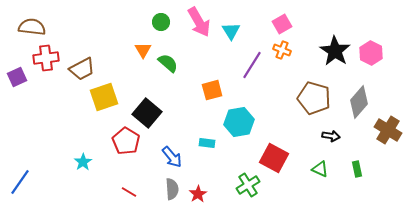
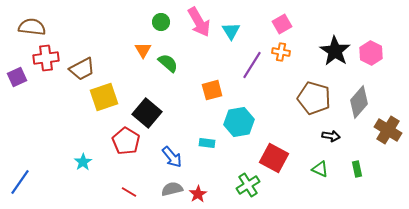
orange cross: moved 1 px left, 2 px down; rotated 12 degrees counterclockwise
gray semicircle: rotated 100 degrees counterclockwise
